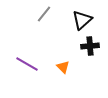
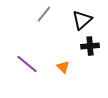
purple line: rotated 10 degrees clockwise
